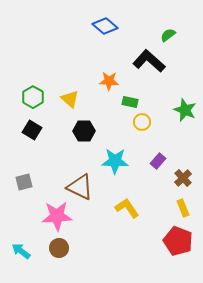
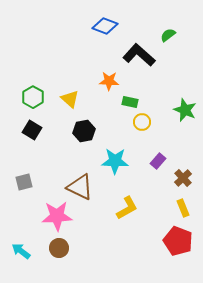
blue diamond: rotated 20 degrees counterclockwise
black L-shape: moved 10 px left, 6 px up
black hexagon: rotated 10 degrees counterclockwise
yellow L-shape: rotated 95 degrees clockwise
